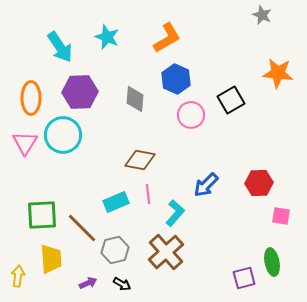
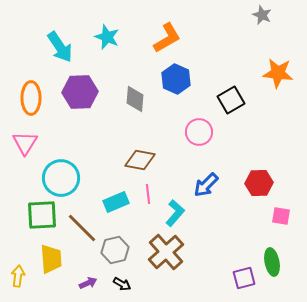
pink circle: moved 8 px right, 17 px down
cyan circle: moved 2 px left, 43 px down
